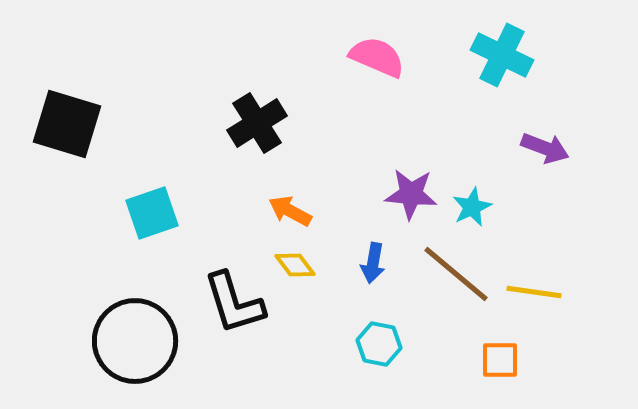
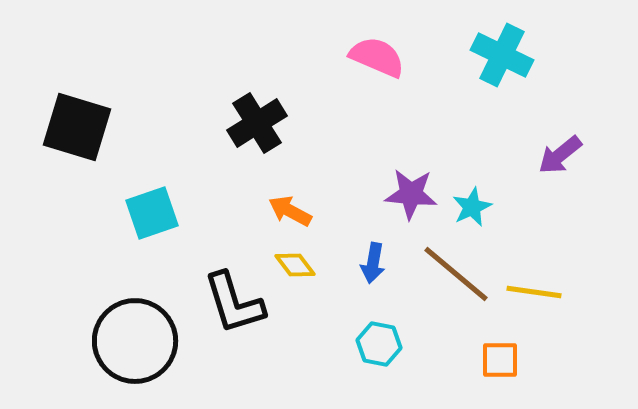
black square: moved 10 px right, 3 px down
purple arrow: moved 15 px right, 7 px down; rotated 120 degrees clockwise
